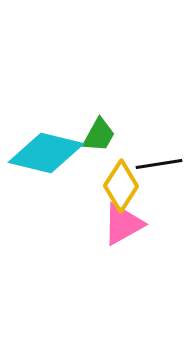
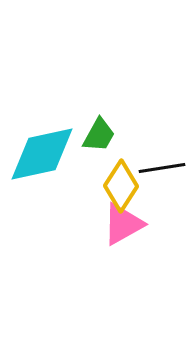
cyan diamond: moved 4 px left, 1 px down; rotated 26 degrees counterclockwise
black line: moved 3 px right, 4 px down
